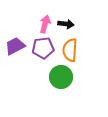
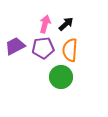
black arrow: rotated 49 degrees counterclockwise
